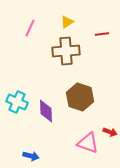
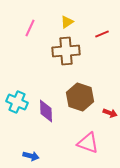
red line: rotated 16 degrees counterclockwise
red arrow: moved 19 px up
